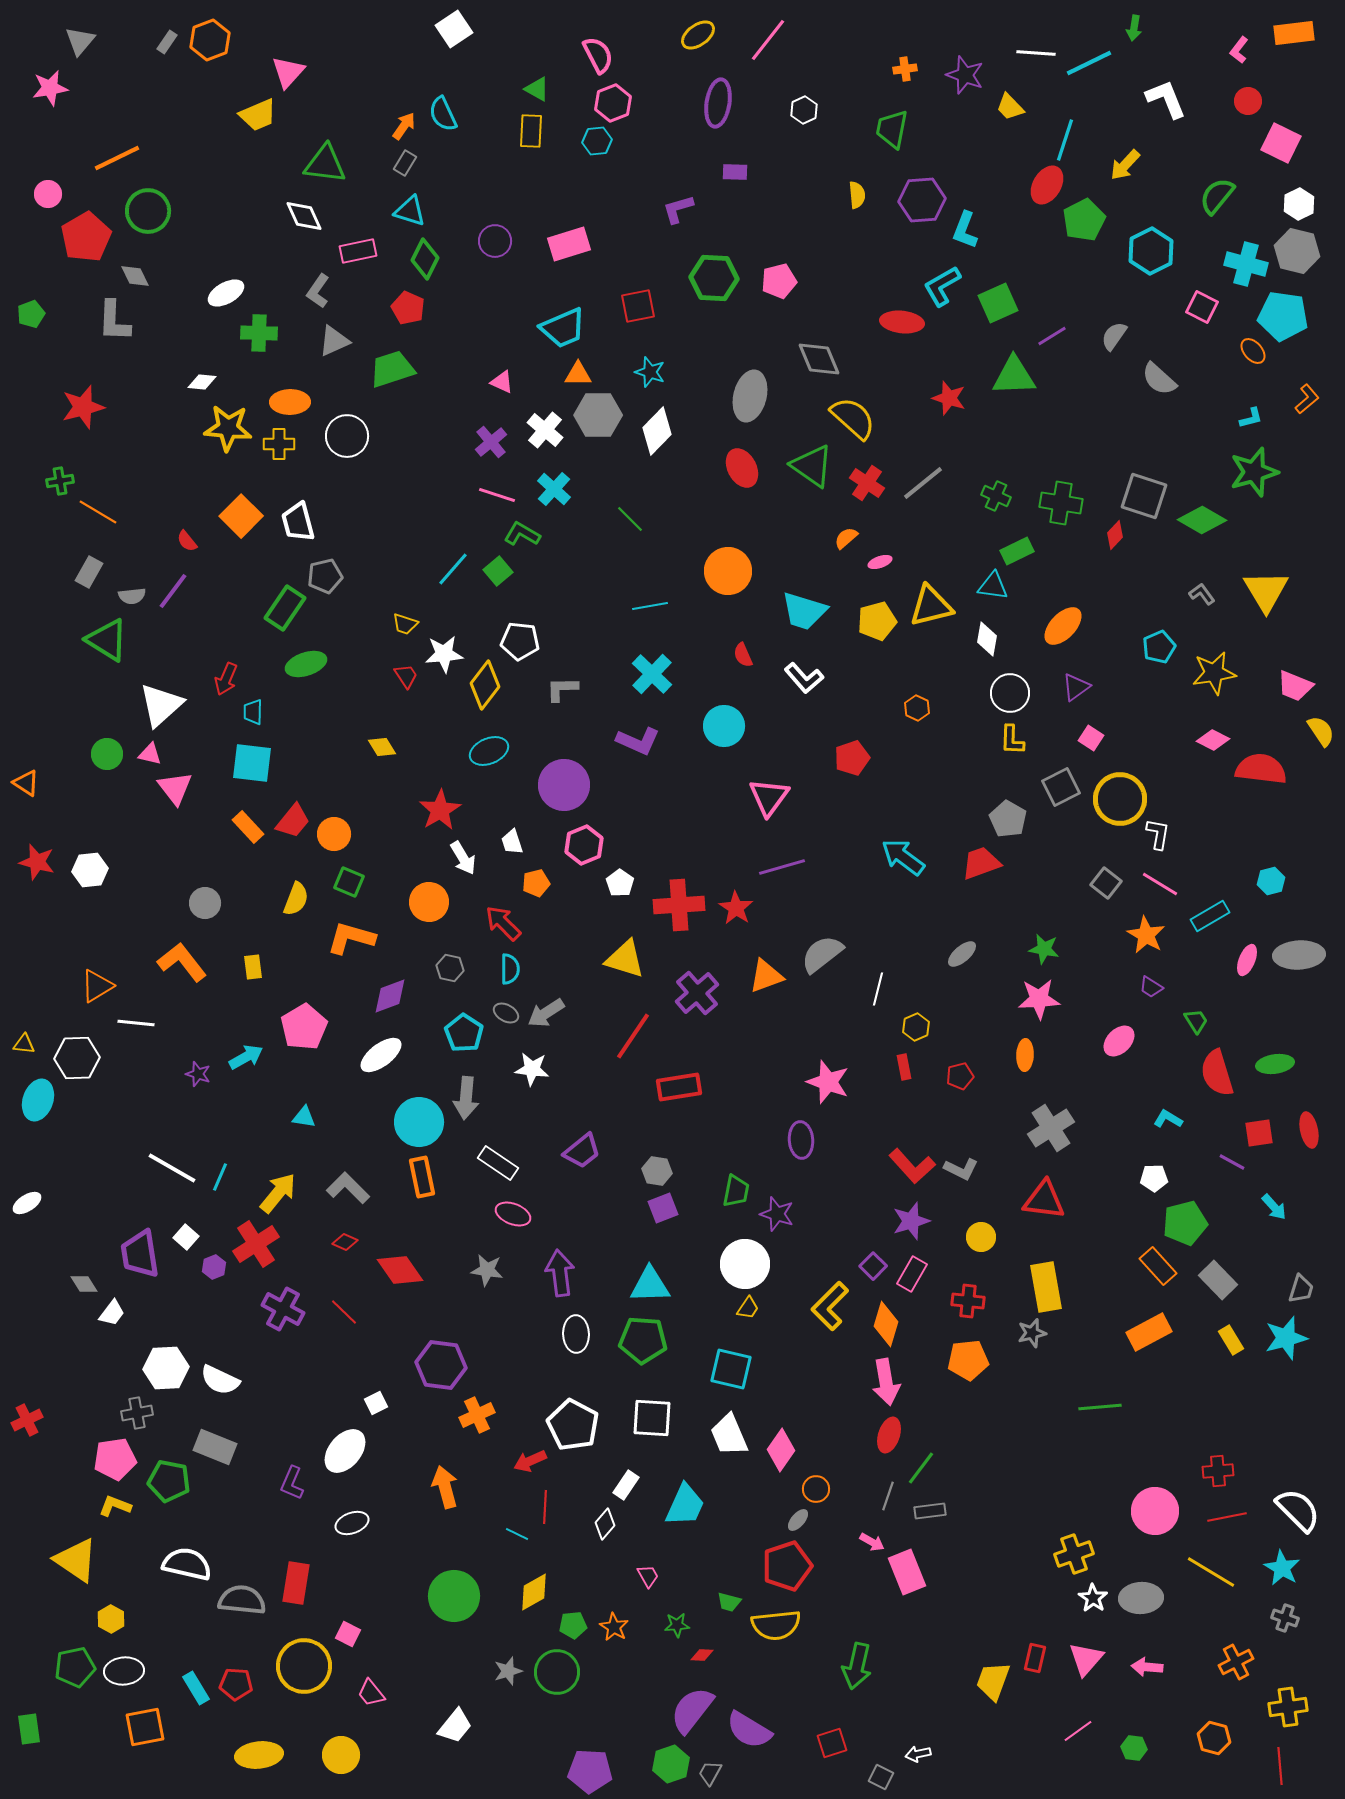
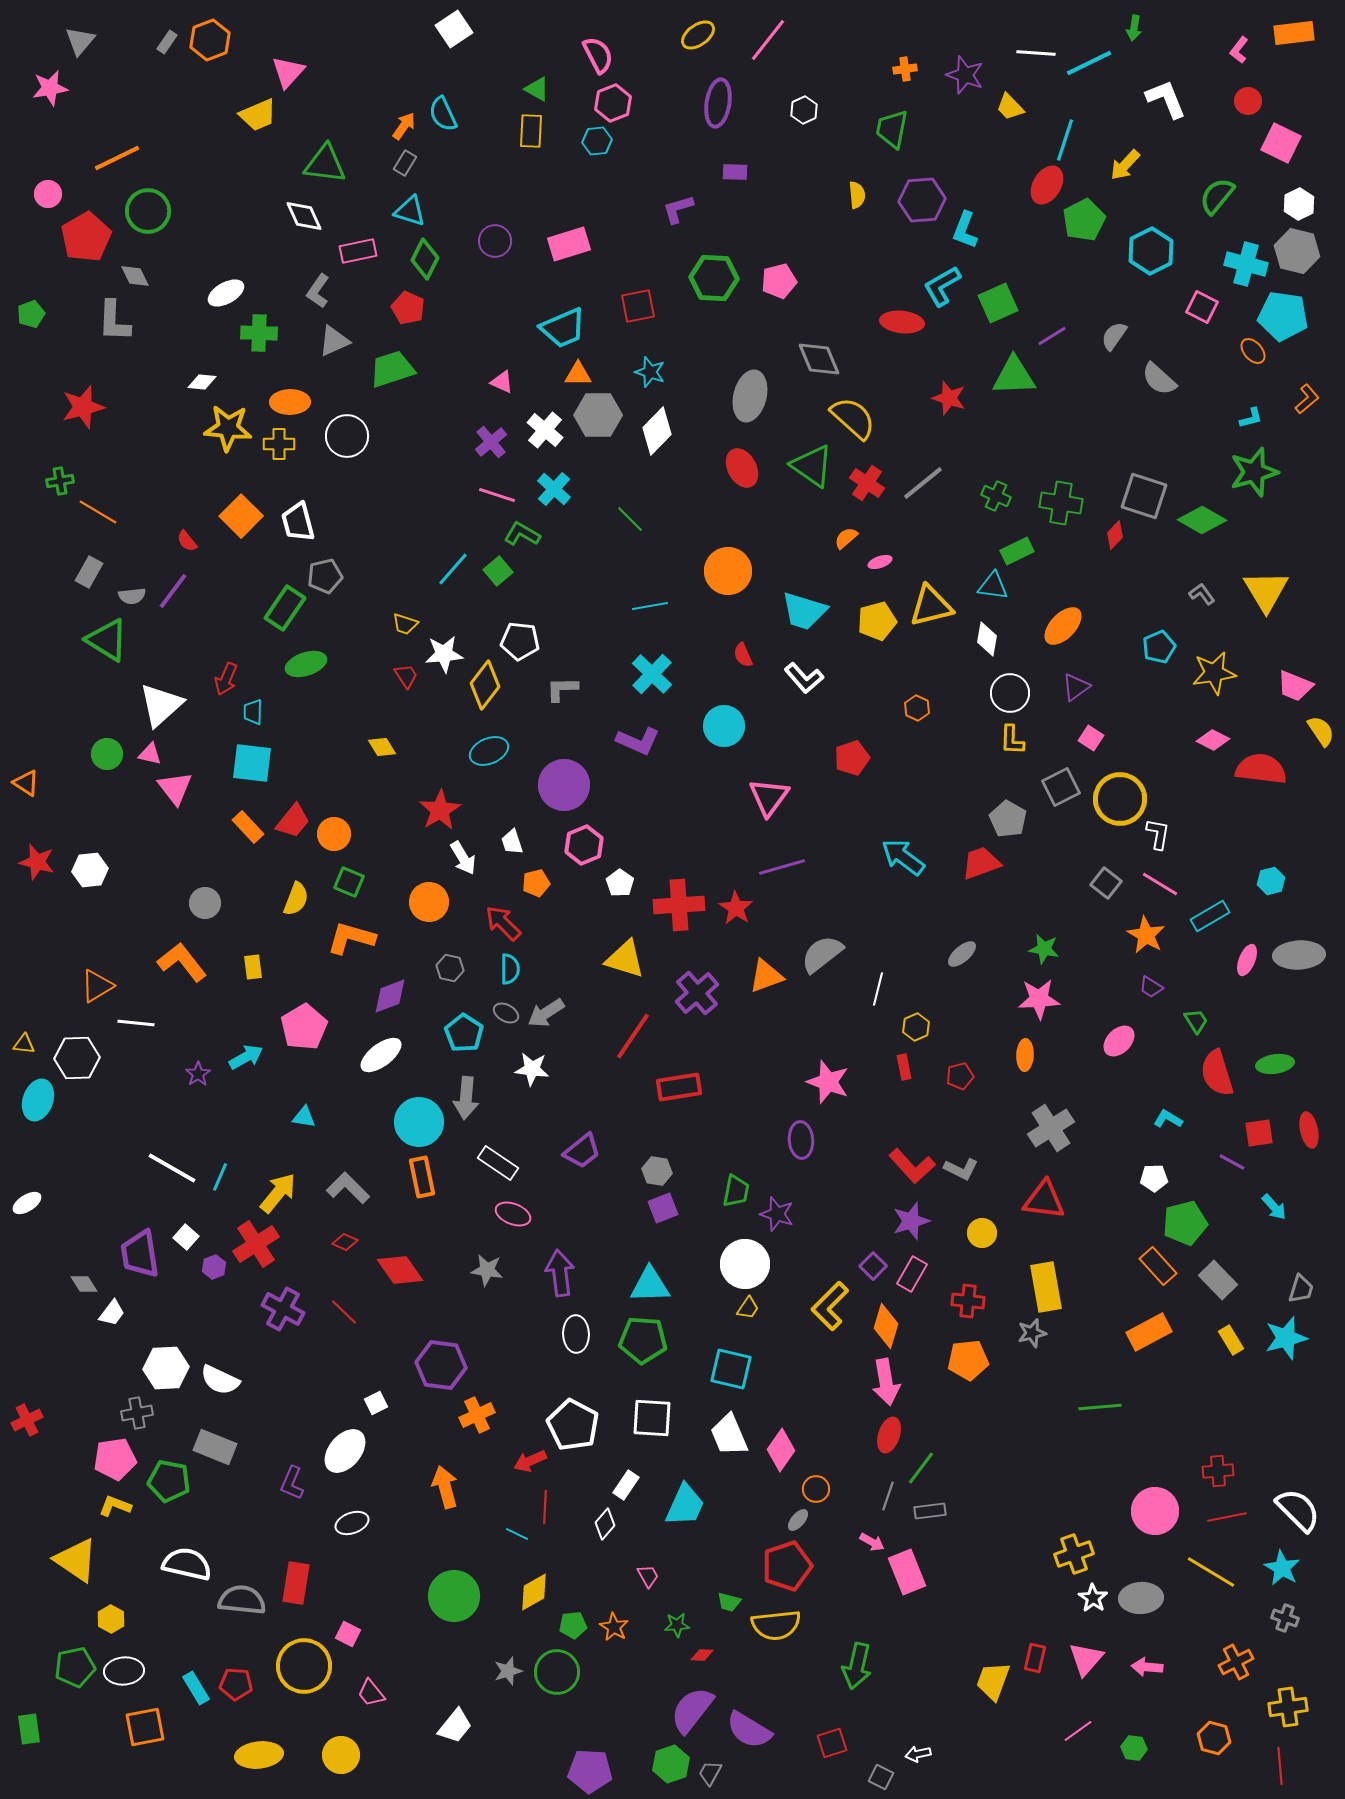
purple star at (198, 1074): rotated 20 degrees clockwise
yellow circle at (981, 1237): moved 1 px right, 4 px up
orange diamond at (886, 1324): moved 2 px down
